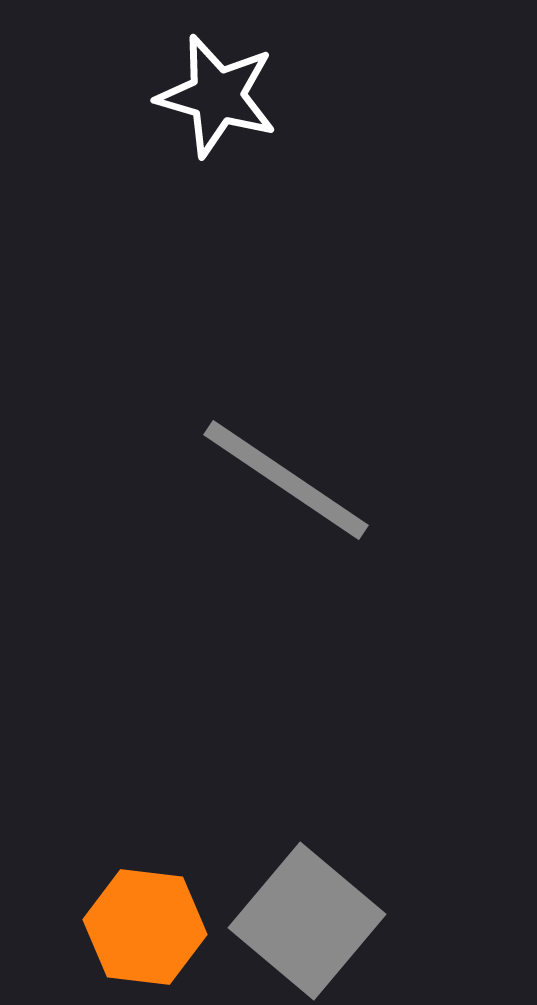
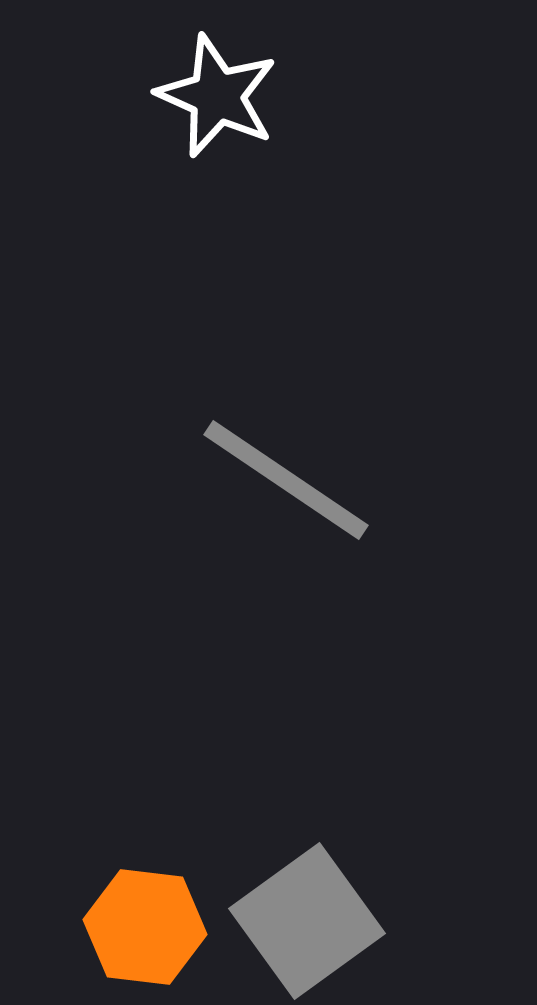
white star: rotated 8 degrees clockwise
gray square: rotated 14 degrees clockwise
